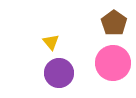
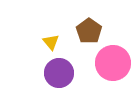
brown pentagon: moved 25 px left, 8 px down
